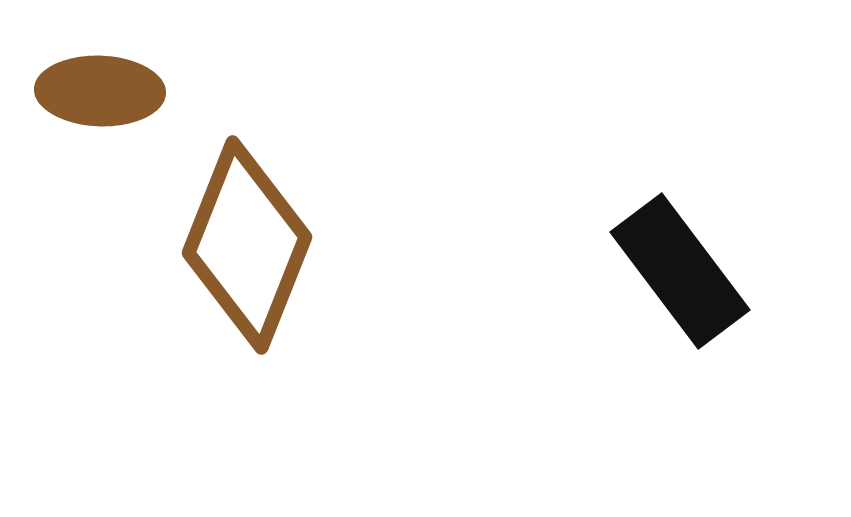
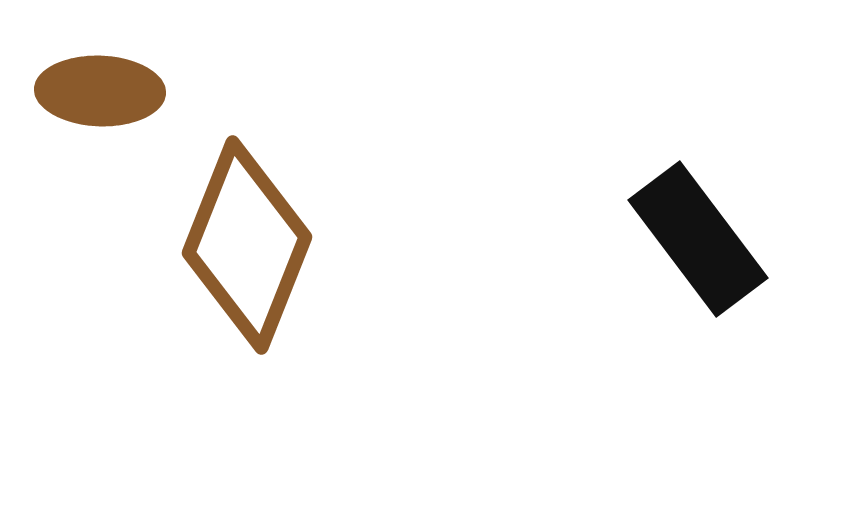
black rectangle: moved 18 px right, 32 px up
